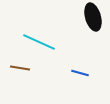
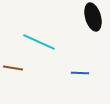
brown line: moved 7 px left
blue line: rotated 12 degrees counterclockwise
